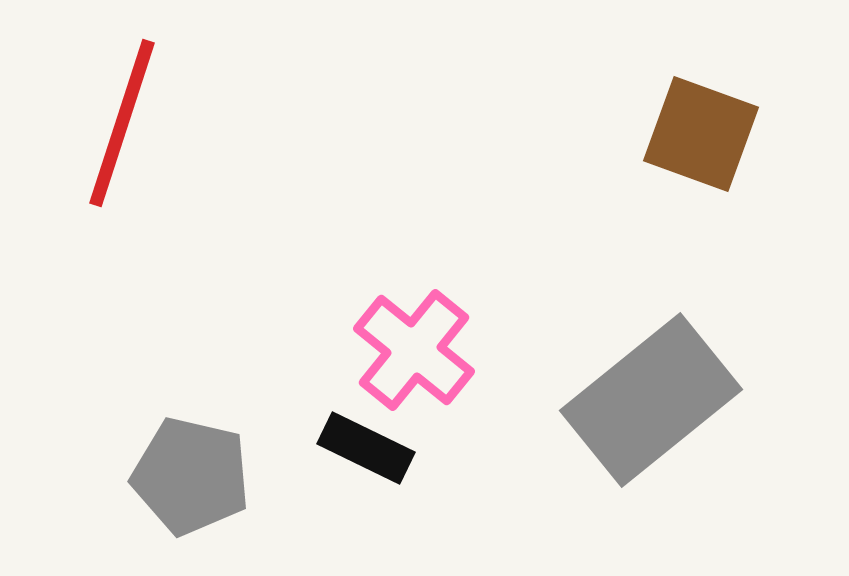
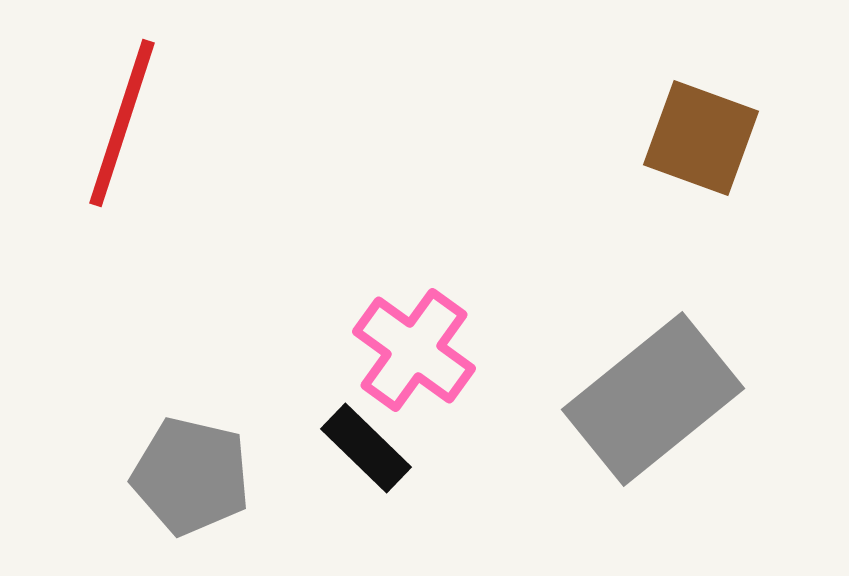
brown square: moved 4 px down
pink cross: rotated 3 degrees counterclockwise
gray rectangle: moved 2 px right, 1 px up
black rectangle: rotated 18 degrees clockwise
